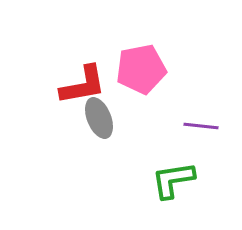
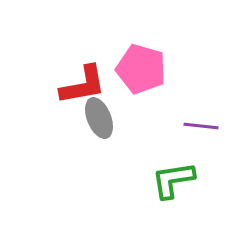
pink pentagon: rotated 27 degrees clockwise
